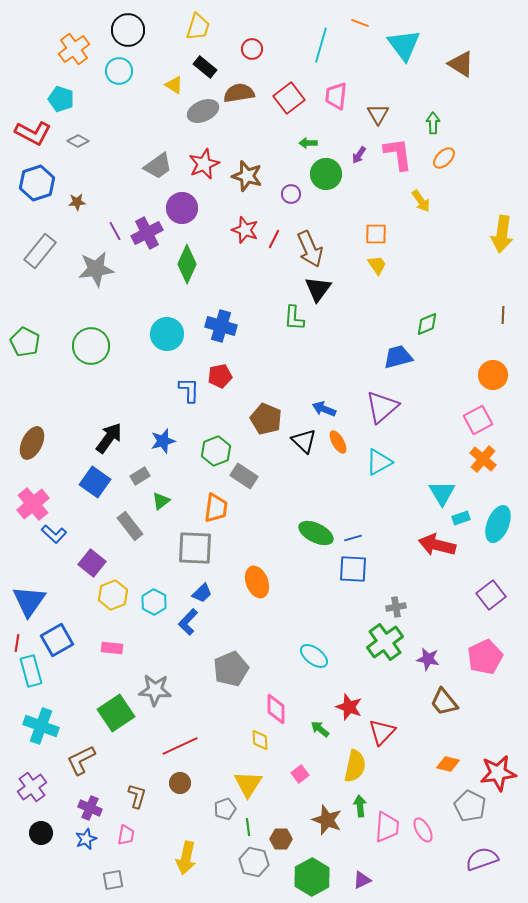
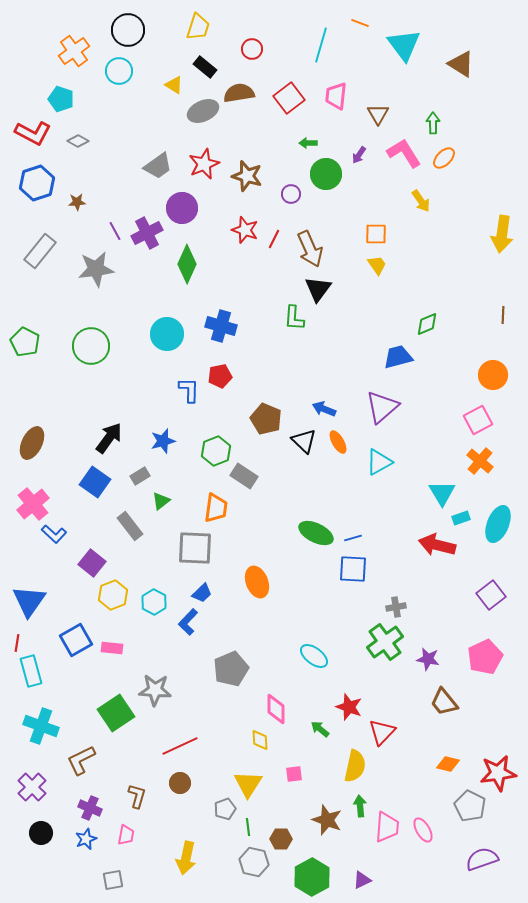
orange cross at (74, 49): moved 2 px down
pink L-shape at (398, 154): moved 6 px right, 1 px up; rotated 24 degrees counterclockwise
orange cross at (483, 459): moved 3 px left, 2 px down
blue square at (57, 640): moved 19 px right
pink square at (300, 774): moved 6 px left; rotated 30 degrees clockwise
purple cross at (32, 787): rotated 8 degrees counterclockwise
